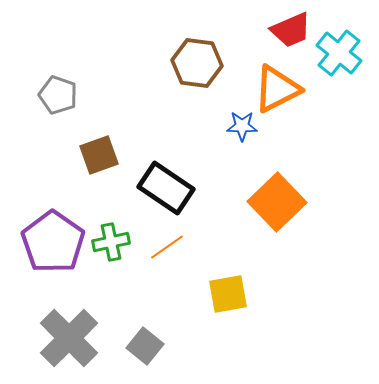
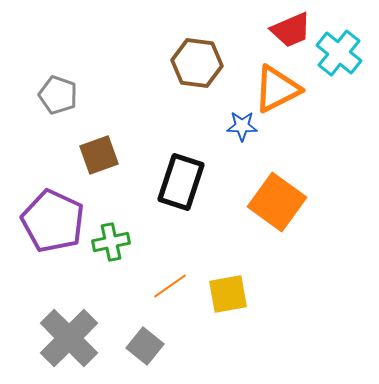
black rectangle: moved 15 px right, 6 px up; rotated 74 degrees clockwise
orange square: rotated 10 degrees counterclockwise
purple pentagon: moved 21 px up; rotated 10 degrees counterclockwise
orange line: moved 3 px right, 39 px down
